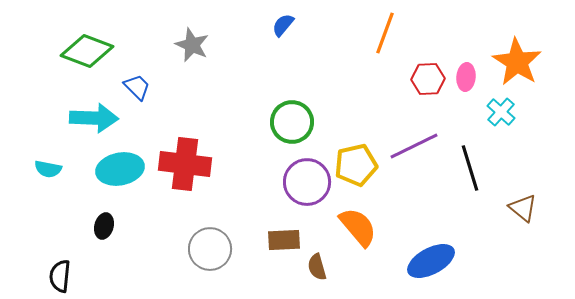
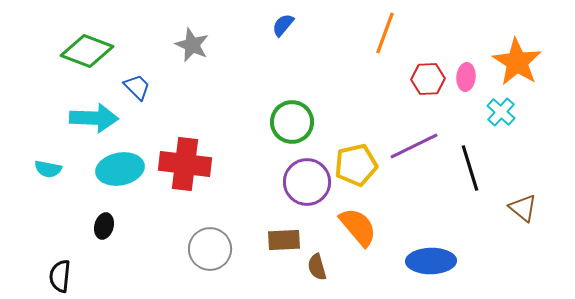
blue ellipse: rotated 27 degrees clockwise
